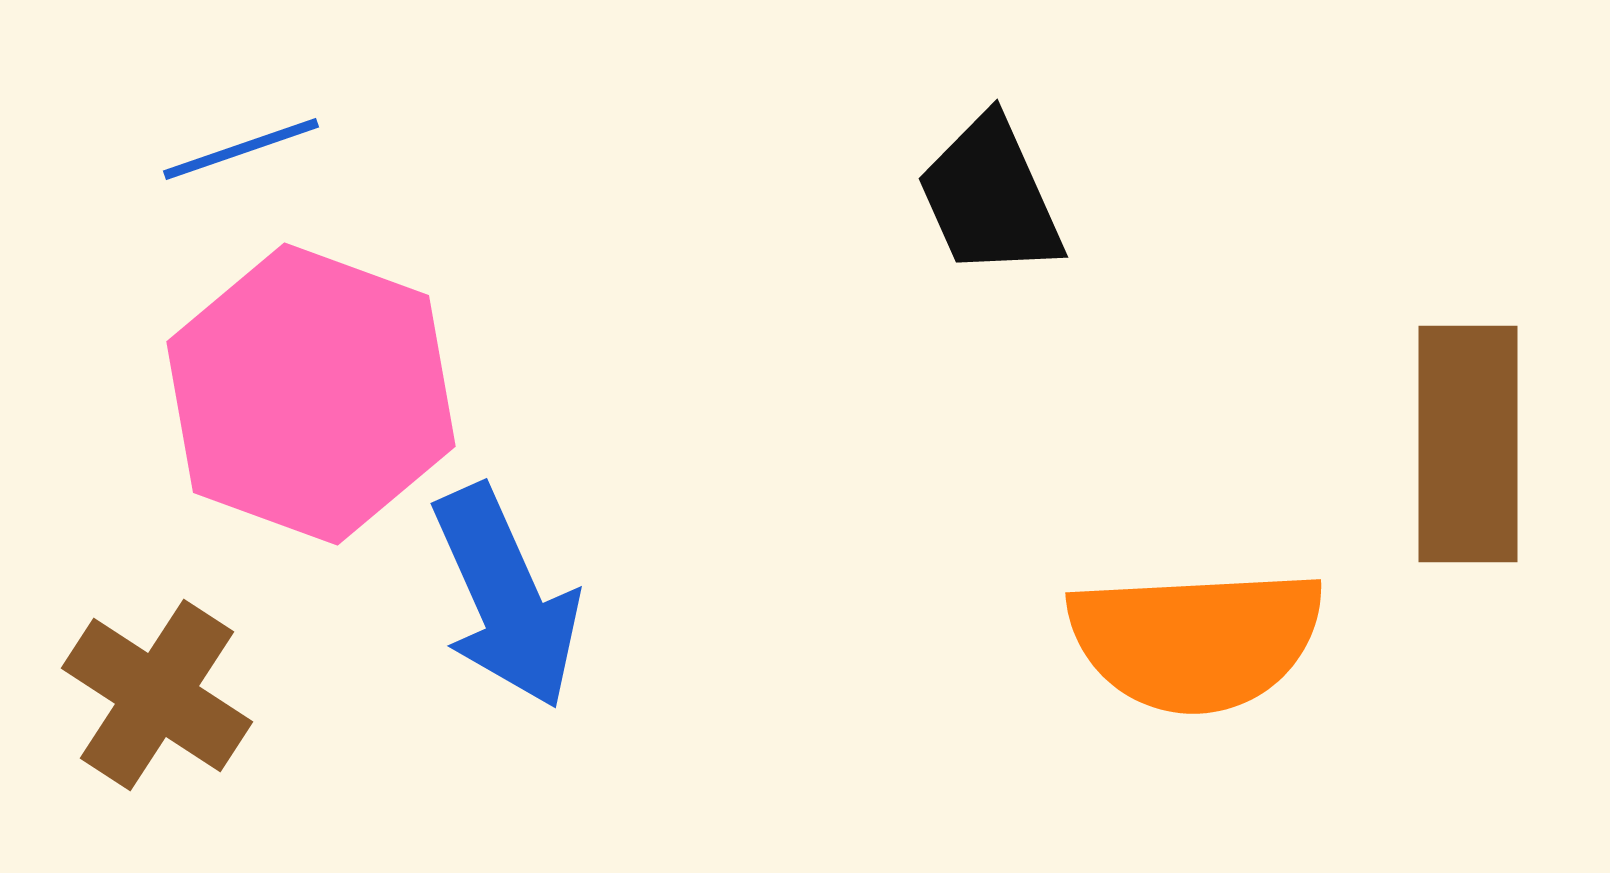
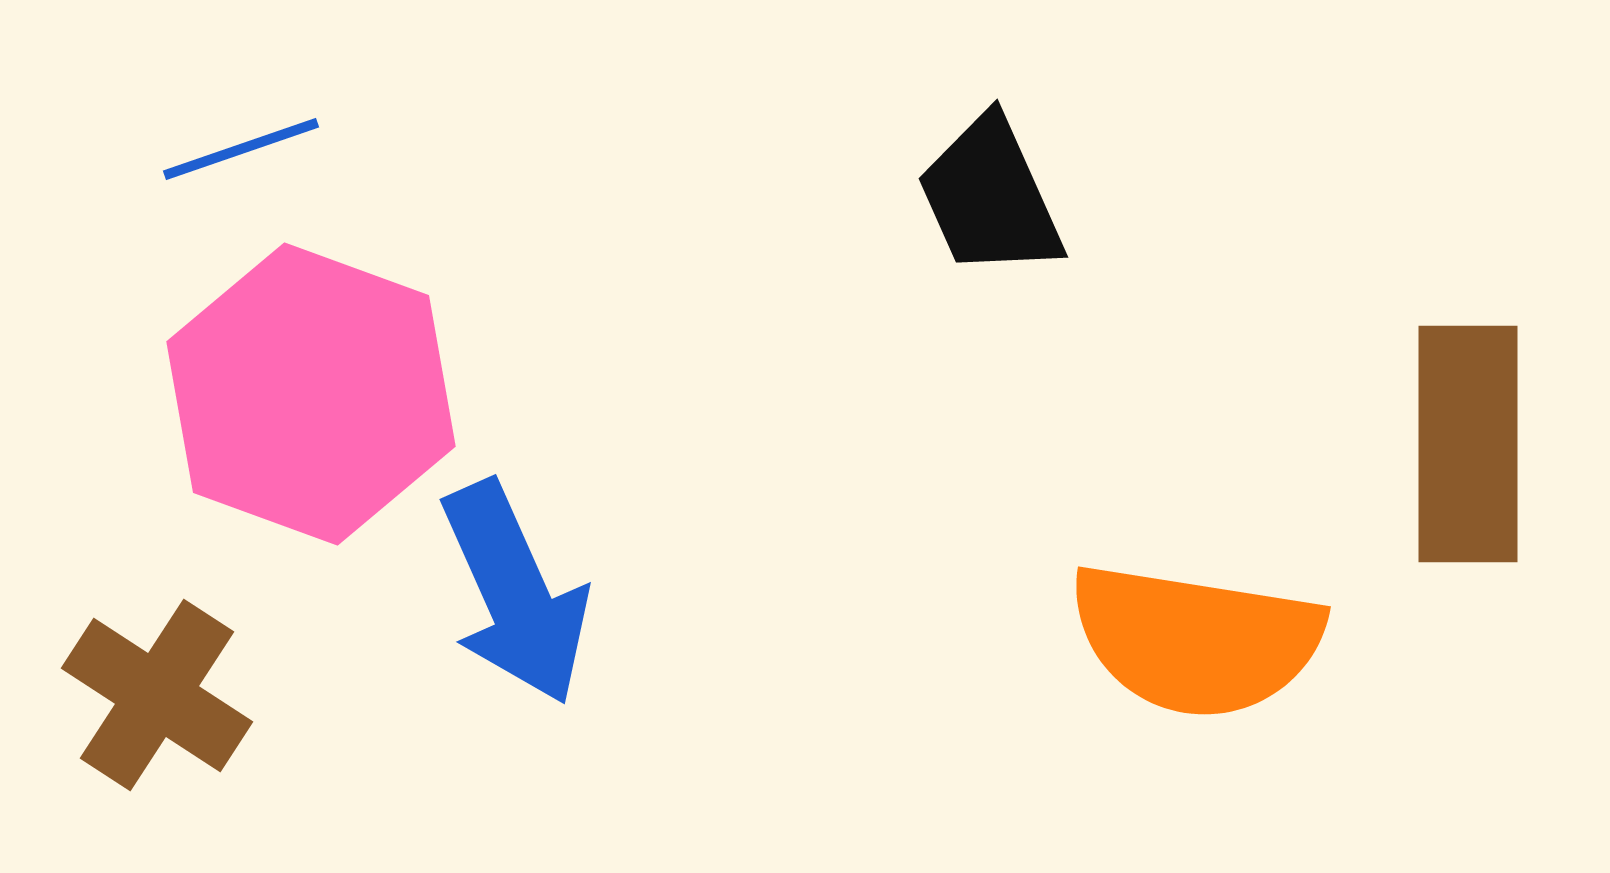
blue arrow: moved 9 px right, 4 px up
orange semicircle: rotated 12 degrees clockwise
